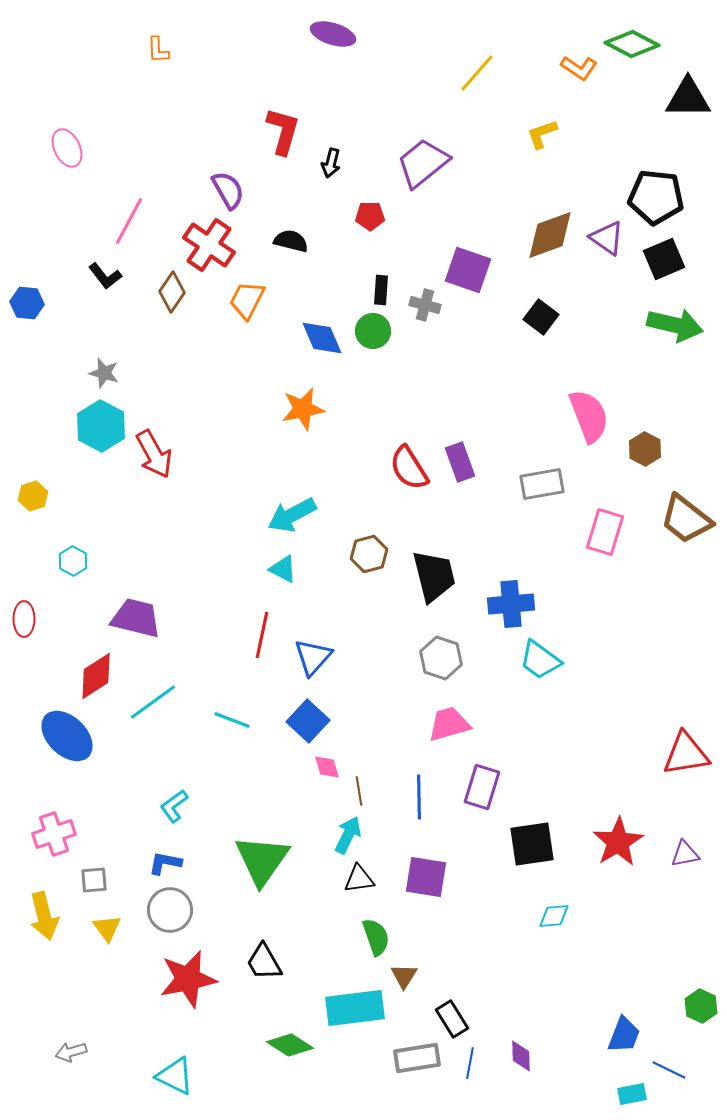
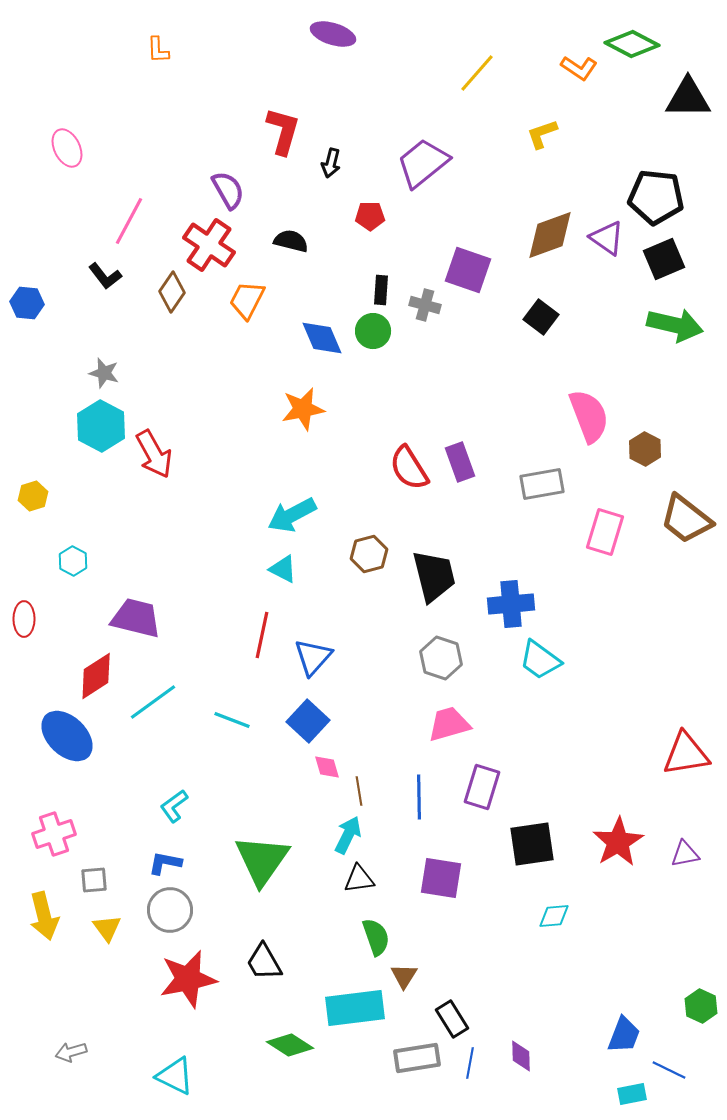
purple square at (426, 877): moved 15 px right, 1 px down
